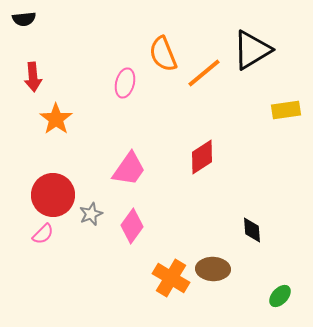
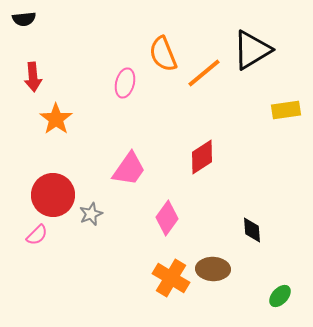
pink diamond: moved 35 px right, 8 px up
pink semicircle: moved 6 px left, 1 px down
